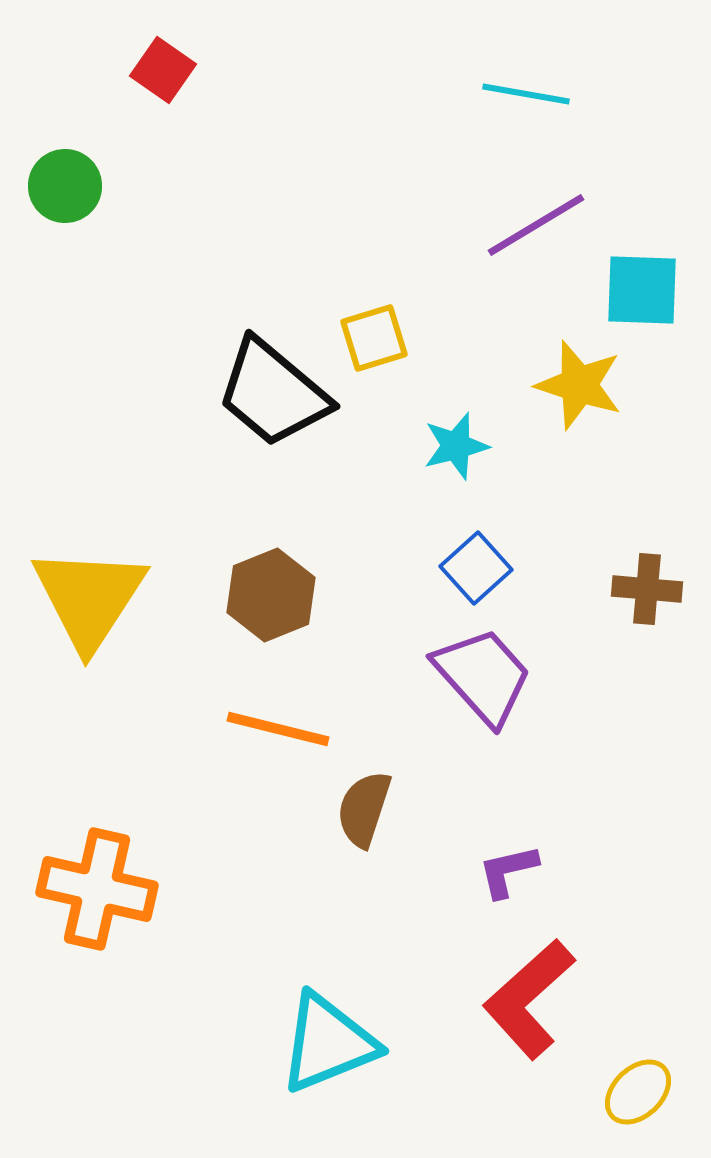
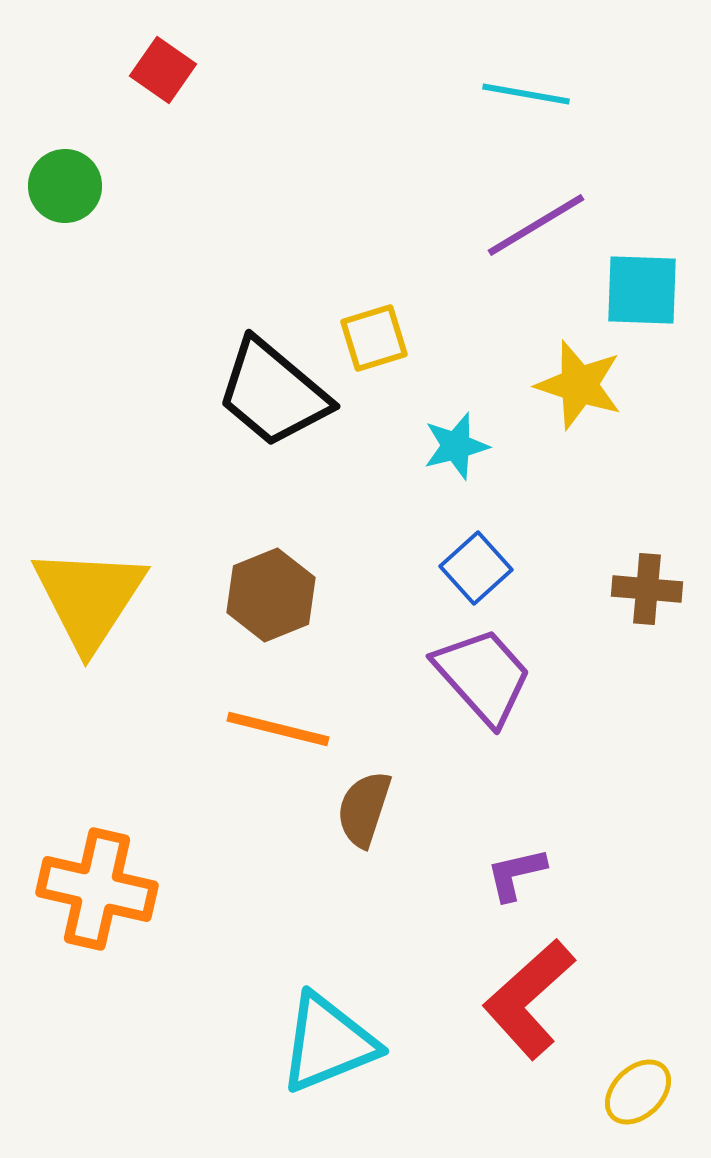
purple L-shape: moved 8 px right, 3 px down
